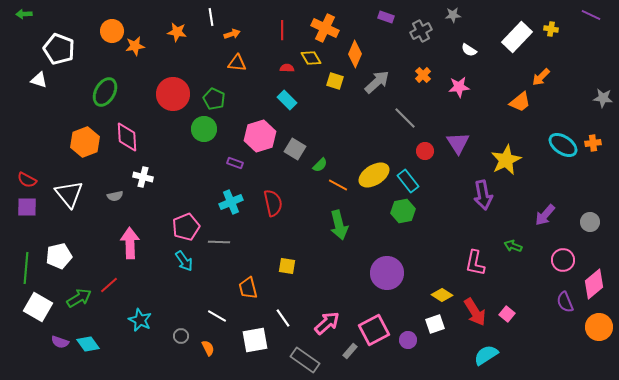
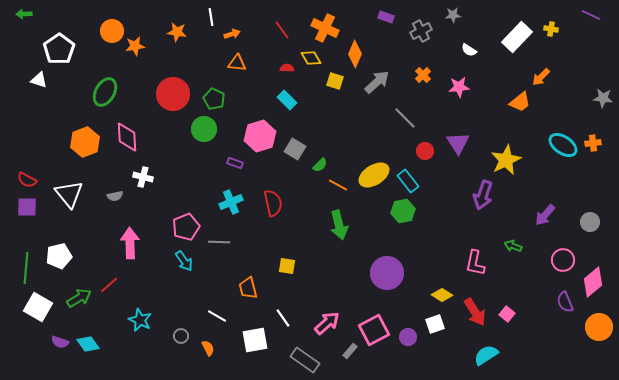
red line at (282, 30): rotated 36 degrees counterclockwise
white pentagon at (59, 49): rotated 16 degrees clockwise
purple arrow at (483, 195): rotated 28 degrees clockwise
pink diamond at (594, 284): moved 1 px left, 2 px up
purple circle at (408, 340): moved 3 px up
